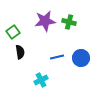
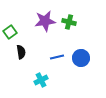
green square: moved 3 px left
black semicircle: moved 1 px right
